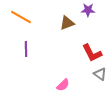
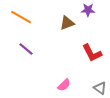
purple line: rotated 49 degrees counterclockwise
gray triangle: moved 14 px down
pink semicircle: moved 1 px right
